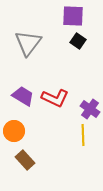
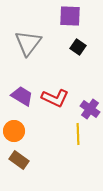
purple square: moved 3 px left
black square: moved 6 px down
purple trapezoid: moved 1 px left
yellow line: moved 5 px left, 1 px up
brown rectangle: moved 6 px left; rotated 12 degrees counterclockwise
